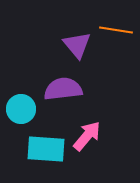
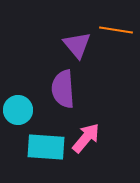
purple semicircle: rotated 87 degrees counterclockwise
cyan circle: moved 3 px left, 1 px down
pink arrow: moved 1 px left, 2 px down
cyan rectangle: moved 2 px up
